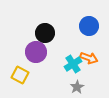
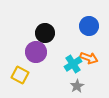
gray star: moved 1 px up
